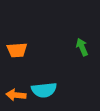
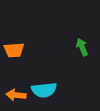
orange trapezoid: moved 3 px left
